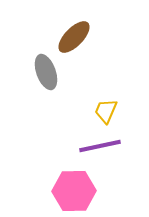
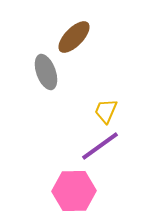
purple line: rotated 24 degrees counterclockwise
